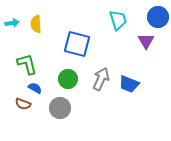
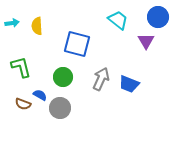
cyan trapezoid: rotated 35 degrees counterclockwise
yellow semicircle: moved 1 px right, 2 px down
green L-shape: moved 6 px left, 3 px down
green circle: moved 5 px left, 2 px up
blue semicircle: moved 5 px right, 7 px down
